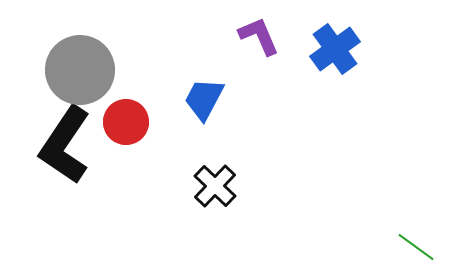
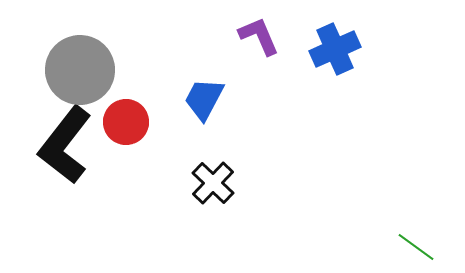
blue cross: rotated 12 degrees clockwise
black L-shape: rotated 4 degrees clockwise
black cross: moved 2 px left, 3 px up
